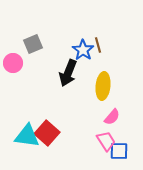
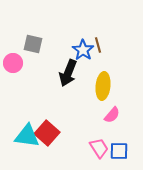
gray square: rotated 36 degrees clockwise
pink semicircle: moved 2 px up
pink trapezoid: moved 7 px left, 7 px down
